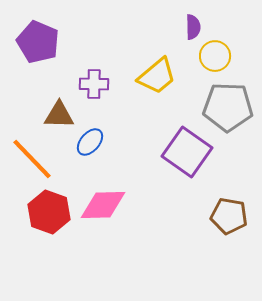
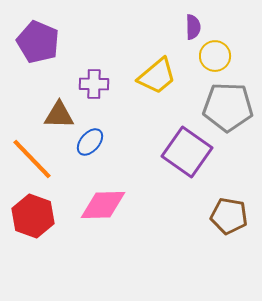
red hexagon: moved 16 px left, 4 px down
